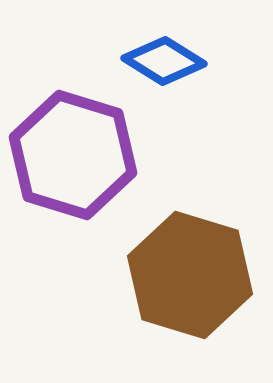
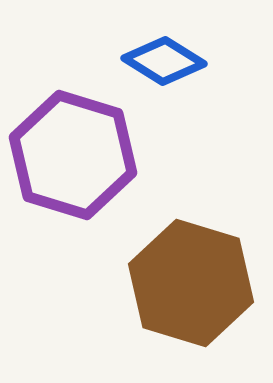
brown hexagon: moved 1 px right, 8 px down
